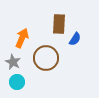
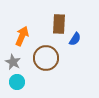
orange arrow: moved 2 px up
